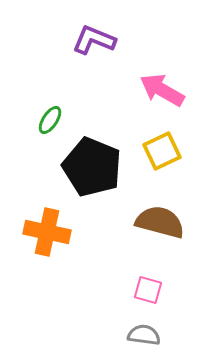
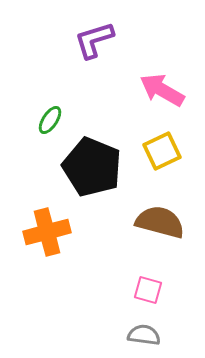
purple L-shape: rotated 39 degrees counterclockwise
orange cross: rotated 27 degrees counterclockwise
